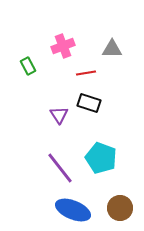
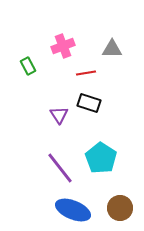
cyan pentagon: rotated 12 degrees clockwise
